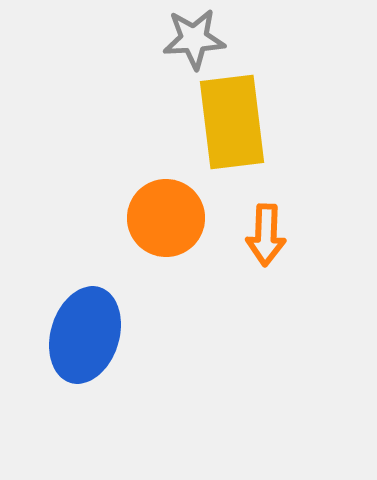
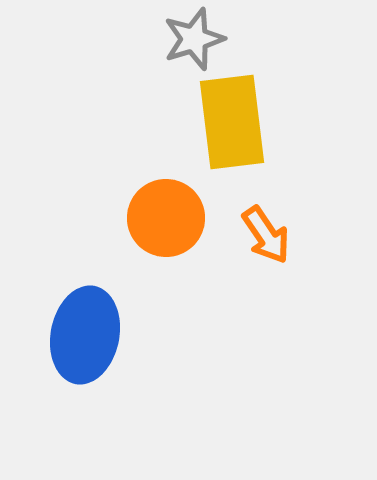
gray star: rotated 14 degrees counterclockwise
orange arrow: rotated 36 degrees counterclockwise
blue ellipse: rotated 6 degrees counterclockwise
